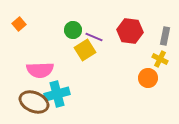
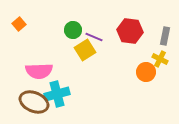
pink semicircle: moved 1 px left, 1 px down
orange circle: moved 2 px left, 6 px up
